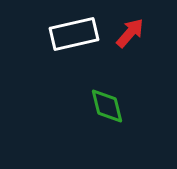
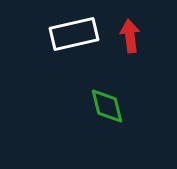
red arrow: moved 3 px down; rotated 48 degrees counterclockwise
